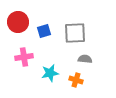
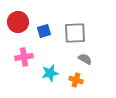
gray semicircle: rotated 24 degrees clockwise
